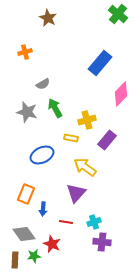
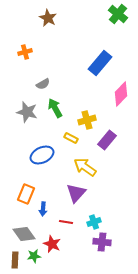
yellow rectangle: rotated 16 degrees clockwise
